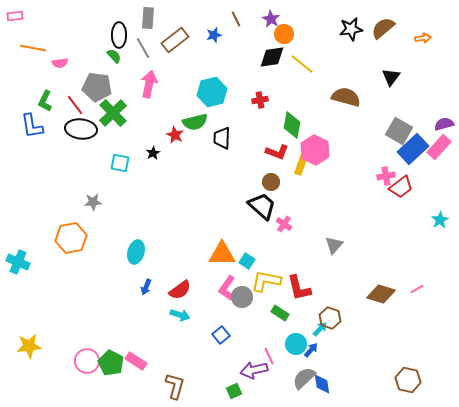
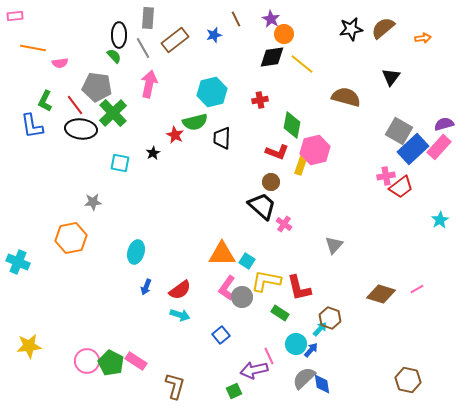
pink hexagon at (315, 150): rotated 20 degrees clockwise
